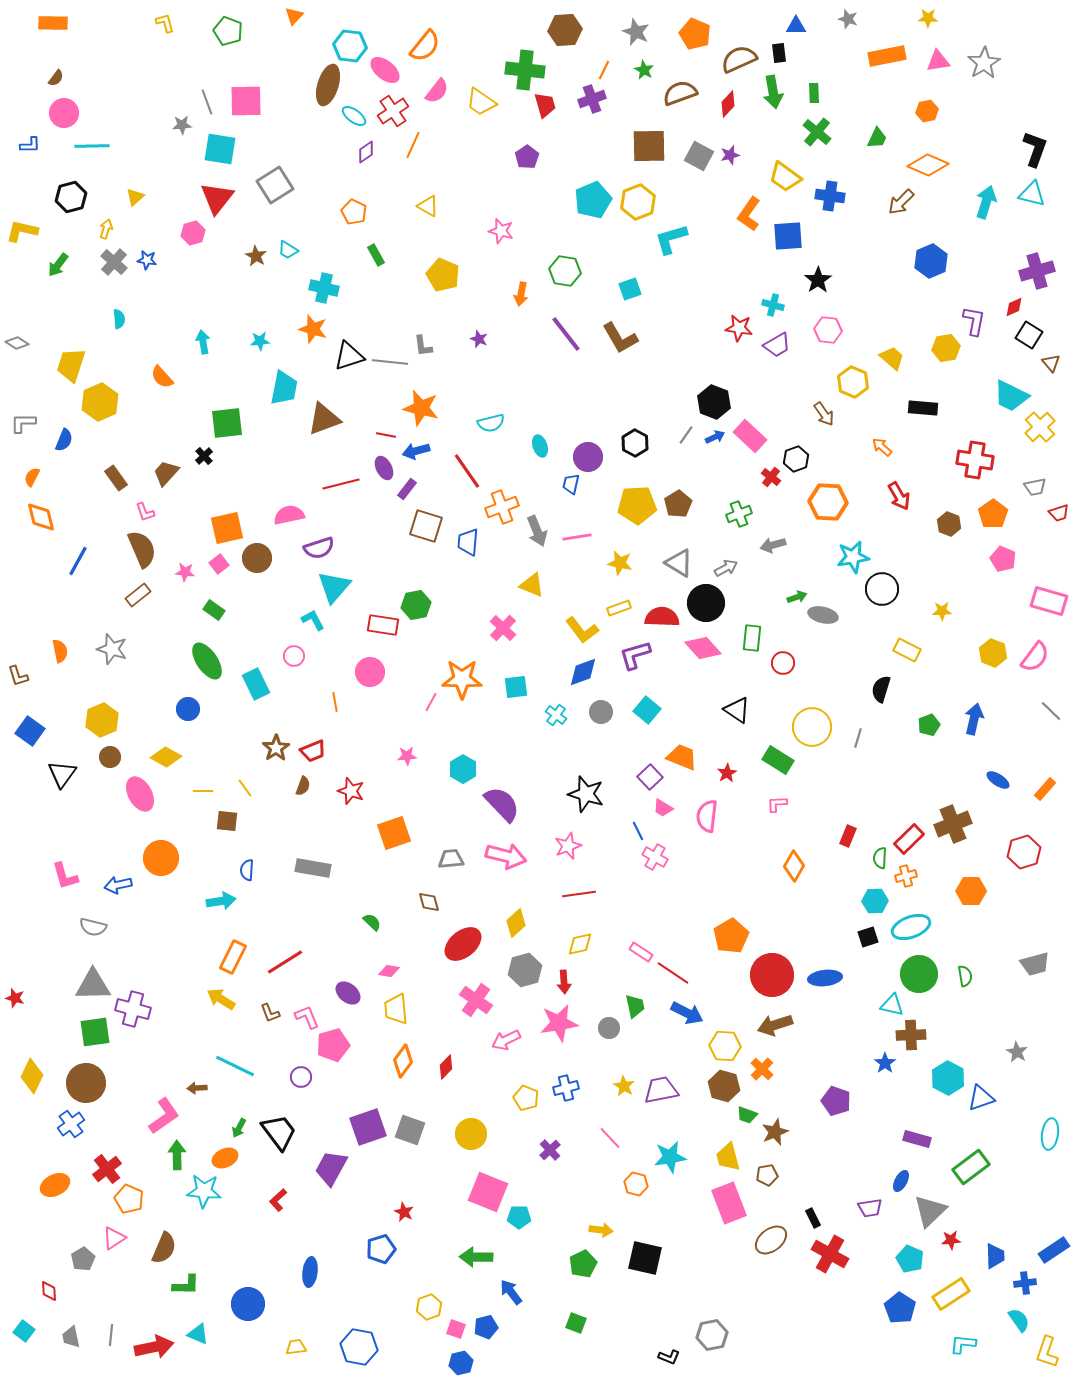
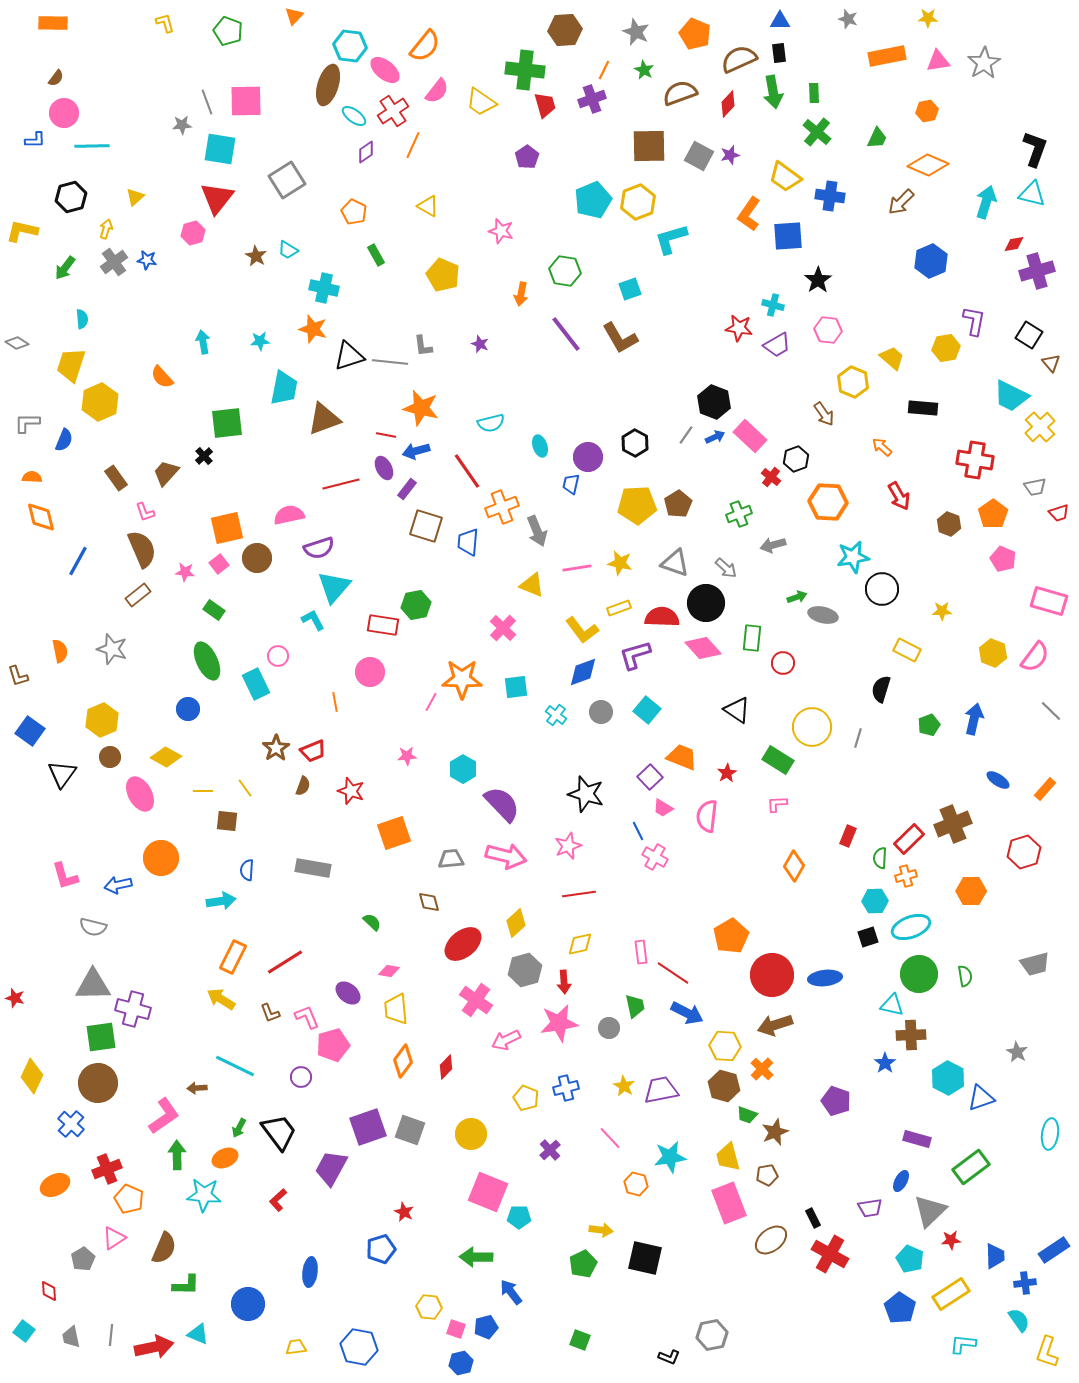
blue triangle at (796, 26): moved 16 px left, 5 px up
blue L-shape at (30, 145): moved 5 px right, 5 px up
gray square at (275, 185): moved 12 px right, 5 px up
gray cross at (114, 262): rotated 12 degrees clockwise
green arrow at (58, 265): moved 7 px right, 3 px down
red diamond at (1014, 307): moved 63 px up; rotated 15 degrees clockwise
cyan semicircle at (119, 319): moved 37 px left
purple star at (479, 339): moved 1 px right, 5 px down
gray L-shape at (23, 423): moved 4 px right
orange semicircle at (32, 477): rotated 66 degrees clockwise
pink line at (577, 537): moved 31 px down
gray triangle at (679, 563): moved 4 px left; rotated 12 degrees counterclockwise
gray arrow at (726, 568): rotated 70 degrees clockwise
pink circle at (294, 656): moved 16 px left
green ellipse at (207, 661): rotated 9 degrees clockwise
pink rectangle at (641, 952): rotated 50 degrees clockwise
green square at (95, 1032): moved 6 px right, 5 px down
brown circle at (86, 1083): moved 12 px right
blue cross at (71, 1124): rotated 12 degrees counterclockwise
red cross at (107, 1169): rotated 16 degrees clockwise
cyan star at (204, 1191): moved 4 px down
yellow hexagon at (429, 1307): rotated 25 degrees clockwise
green square at (576, 1323): moved 4 px right, 17 px down
